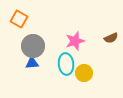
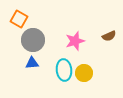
brown semicircle: moved 2 px left, 2 px up
gray circle: moved 6 px up
cyan ellipse: moved 2 px left, 6 px down
